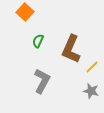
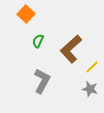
orange square: moved 1 px right, 2 px down
brown L-shape: rotated 24 degrees clockwise
gray star: moved 1 px left, 2 px up
